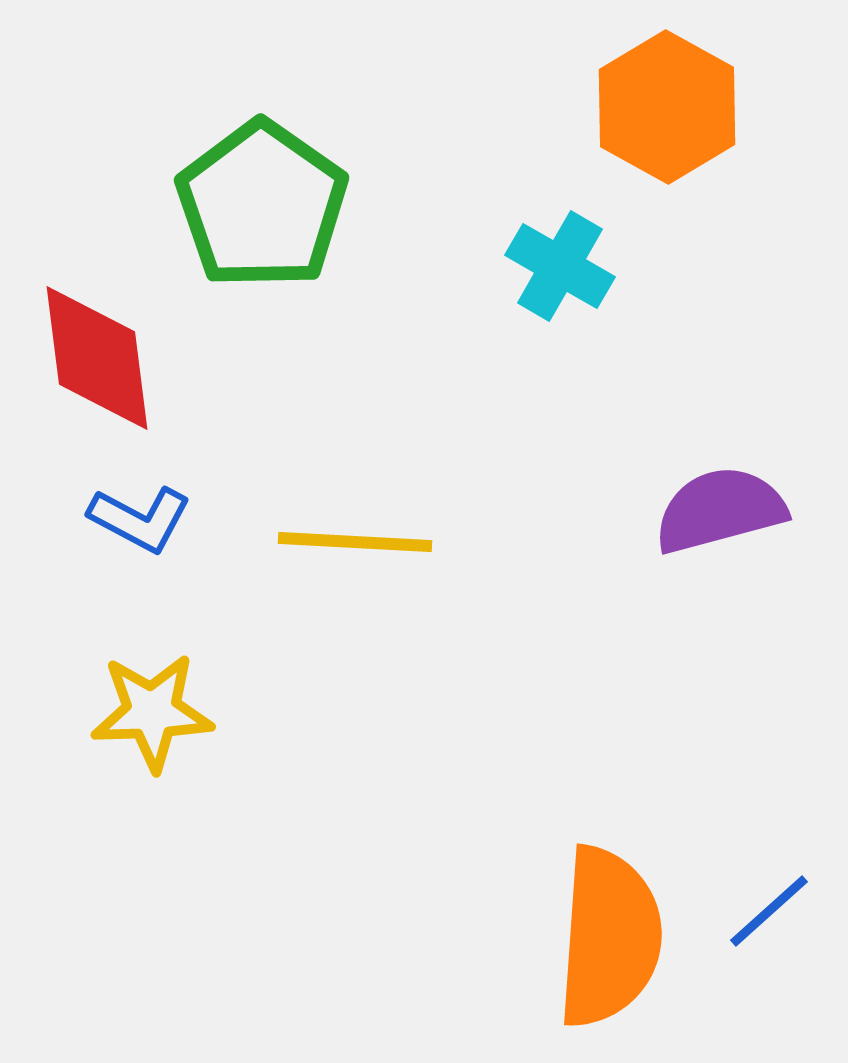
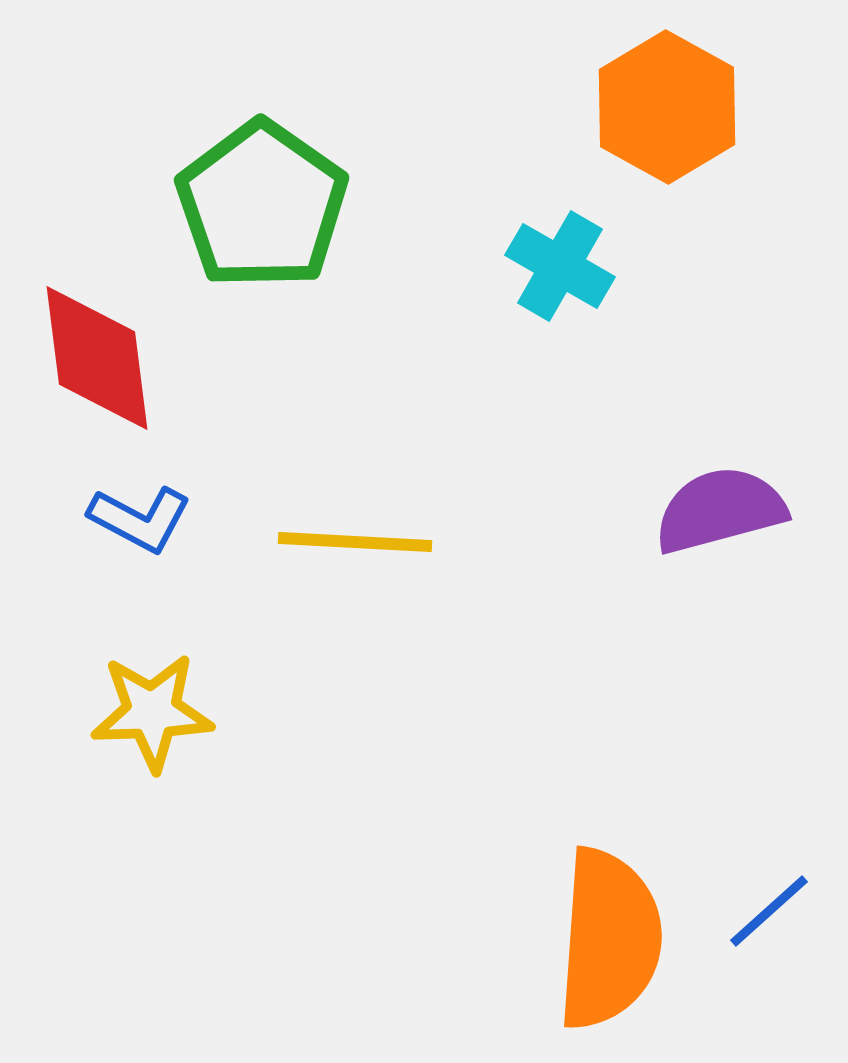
orange semicircle: moved 2 px down
